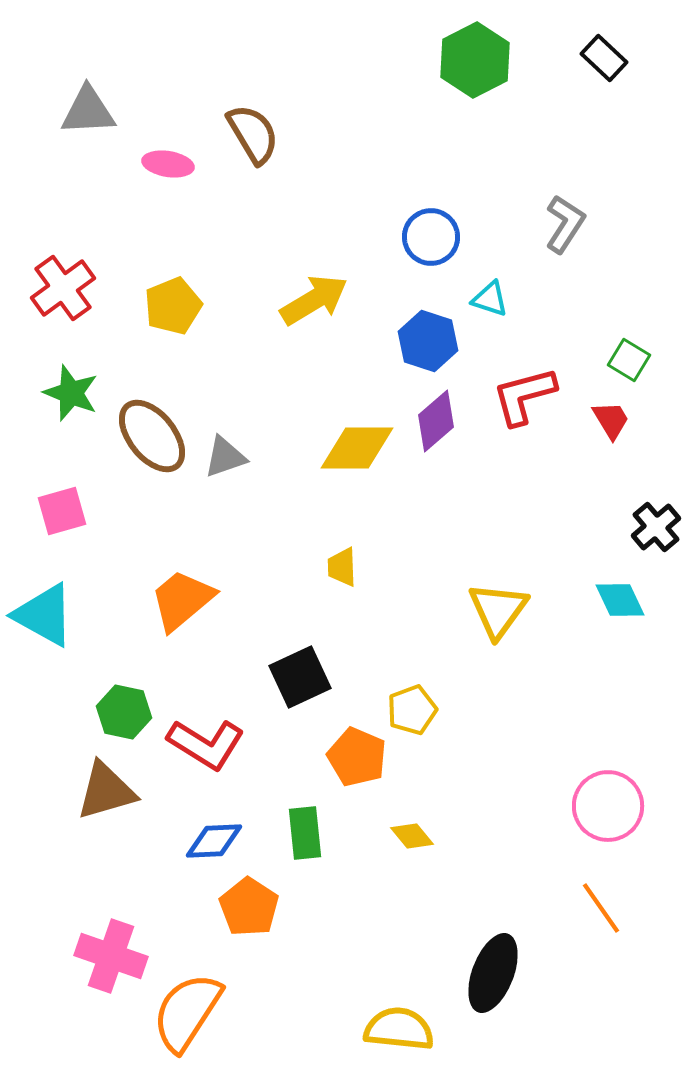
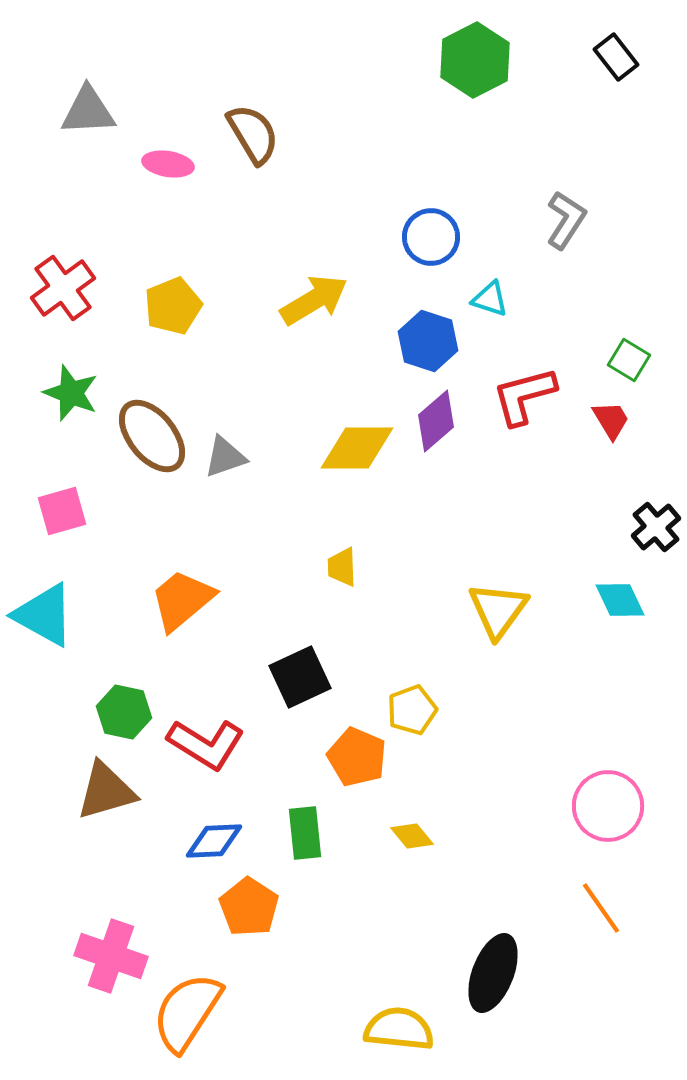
black rectangle at (604, 58): moved 12 px right, 1 px up; rotated 9 degrees clockwise
gray L-shape at (565, 224): moved 1 px right, 4 px up
